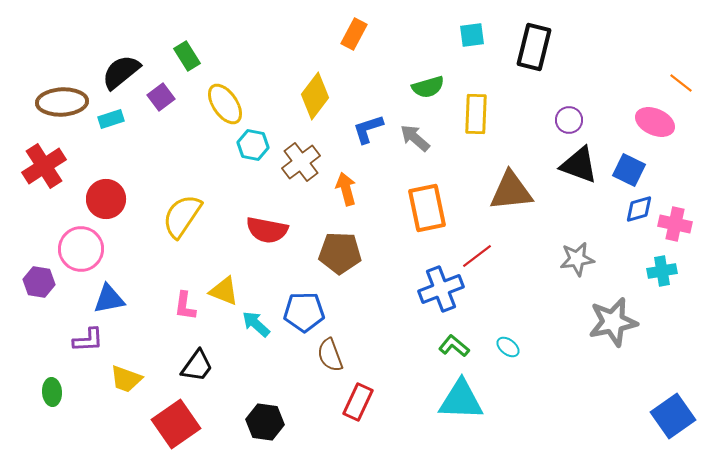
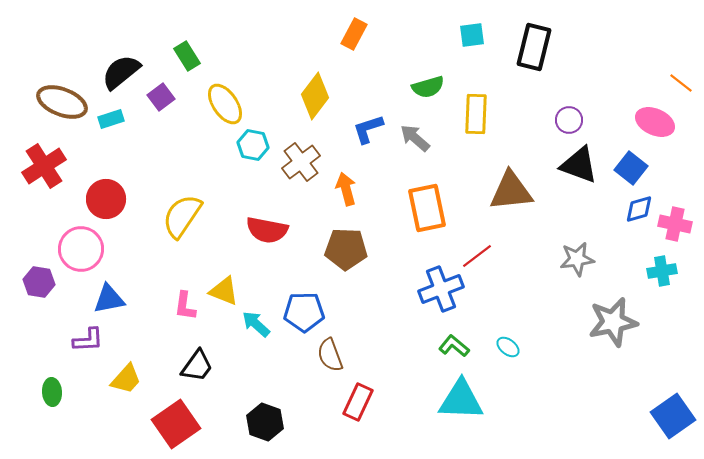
brown ellipse at (62, 102): rotated 24 degrees clockwise
blue square at (629, 170): moved 2 px right, 2 px up; rotated 12 degrees clockwise
brown pentagon at (340, 253): moved 6 px right, 4 px up
yellow trapezoid at (126, 379): rotated 68 degrees counterclockwise
black hexagon at (265, 422): rotated 12 degrees clockwise
